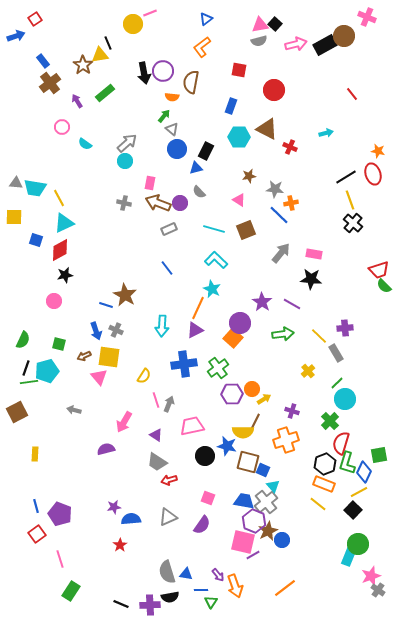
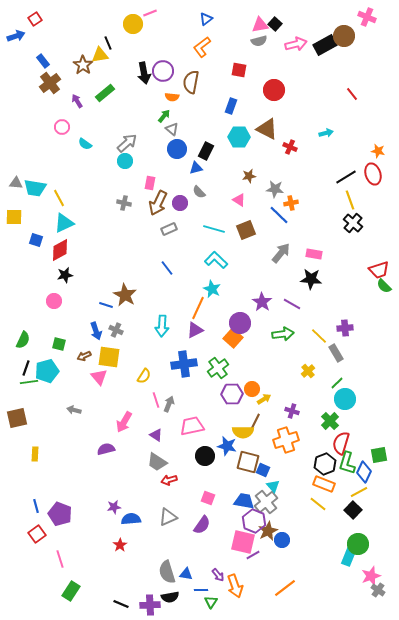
brown arrow at (158, 203): rotated 85 degrees counterclockwise
brown square at (17, 412): moved 6 px down; rotated 15 degrees clockwise
